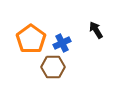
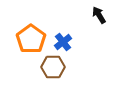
black arrow: moved 3 px right, 15 px up
blue cross: moved 1 px right, 1 px up; rotated 12 degrees counterclockwise
